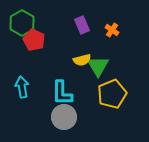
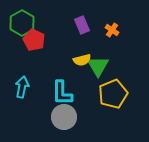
cyan arrow: rotated 20 degrees clockwise
yellow pentagon: moved 1 px right
